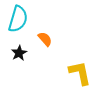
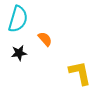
black star: rotated 21 degrees clockwise
